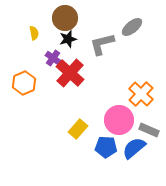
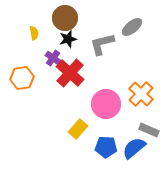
orange hexagon: moved 2 px left, 5 px up; rotated 15 degrees clockwise
pink circle: moved 13 px left, 16 px up
